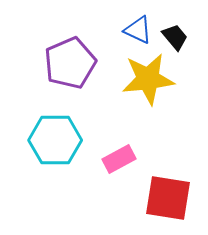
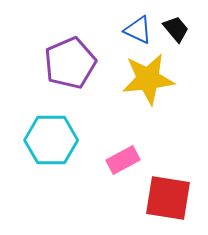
black trapezoid: moved 1 px right, 8 px up
cyan hexagon: moved 4 px left
pink rectangle: moved 4 px right, 1 px down
